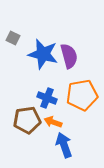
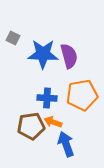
blue star: rotated 12 degrees counterclockwise
blue cross: rotated 18 degrees counterclockwise
brown pentagon: moved 4 px right, 6 px down
blue arrow: moved 2 px right, 1 px up
